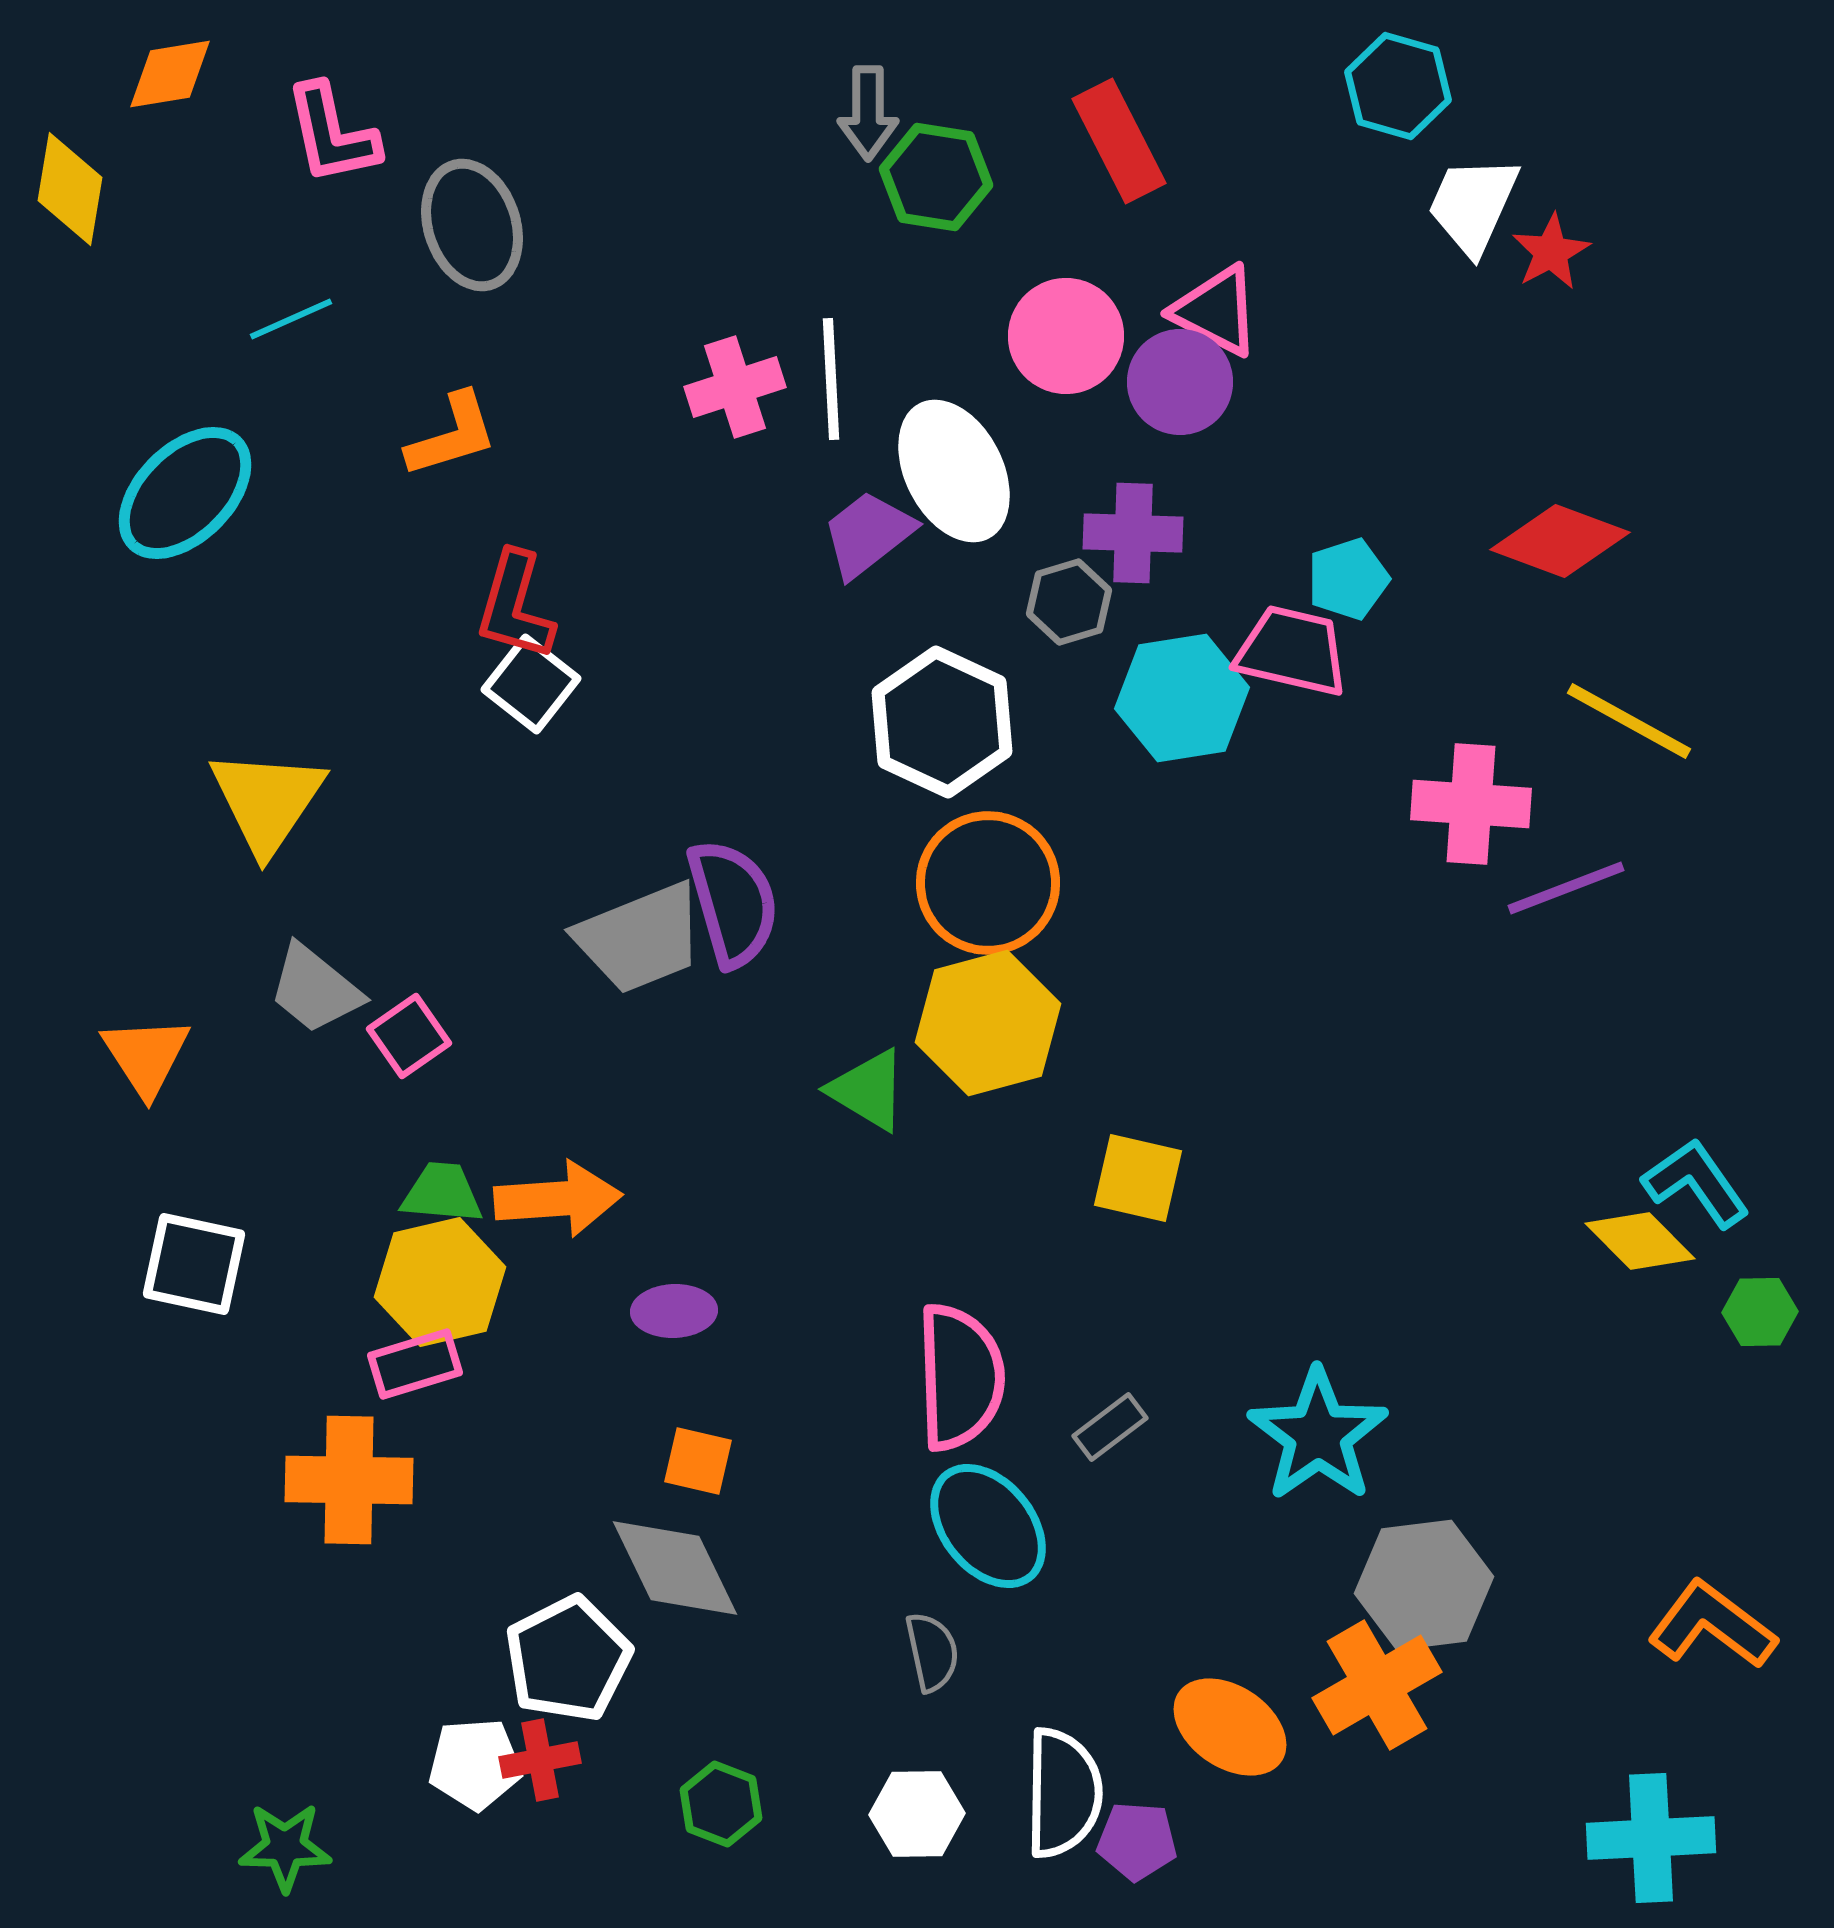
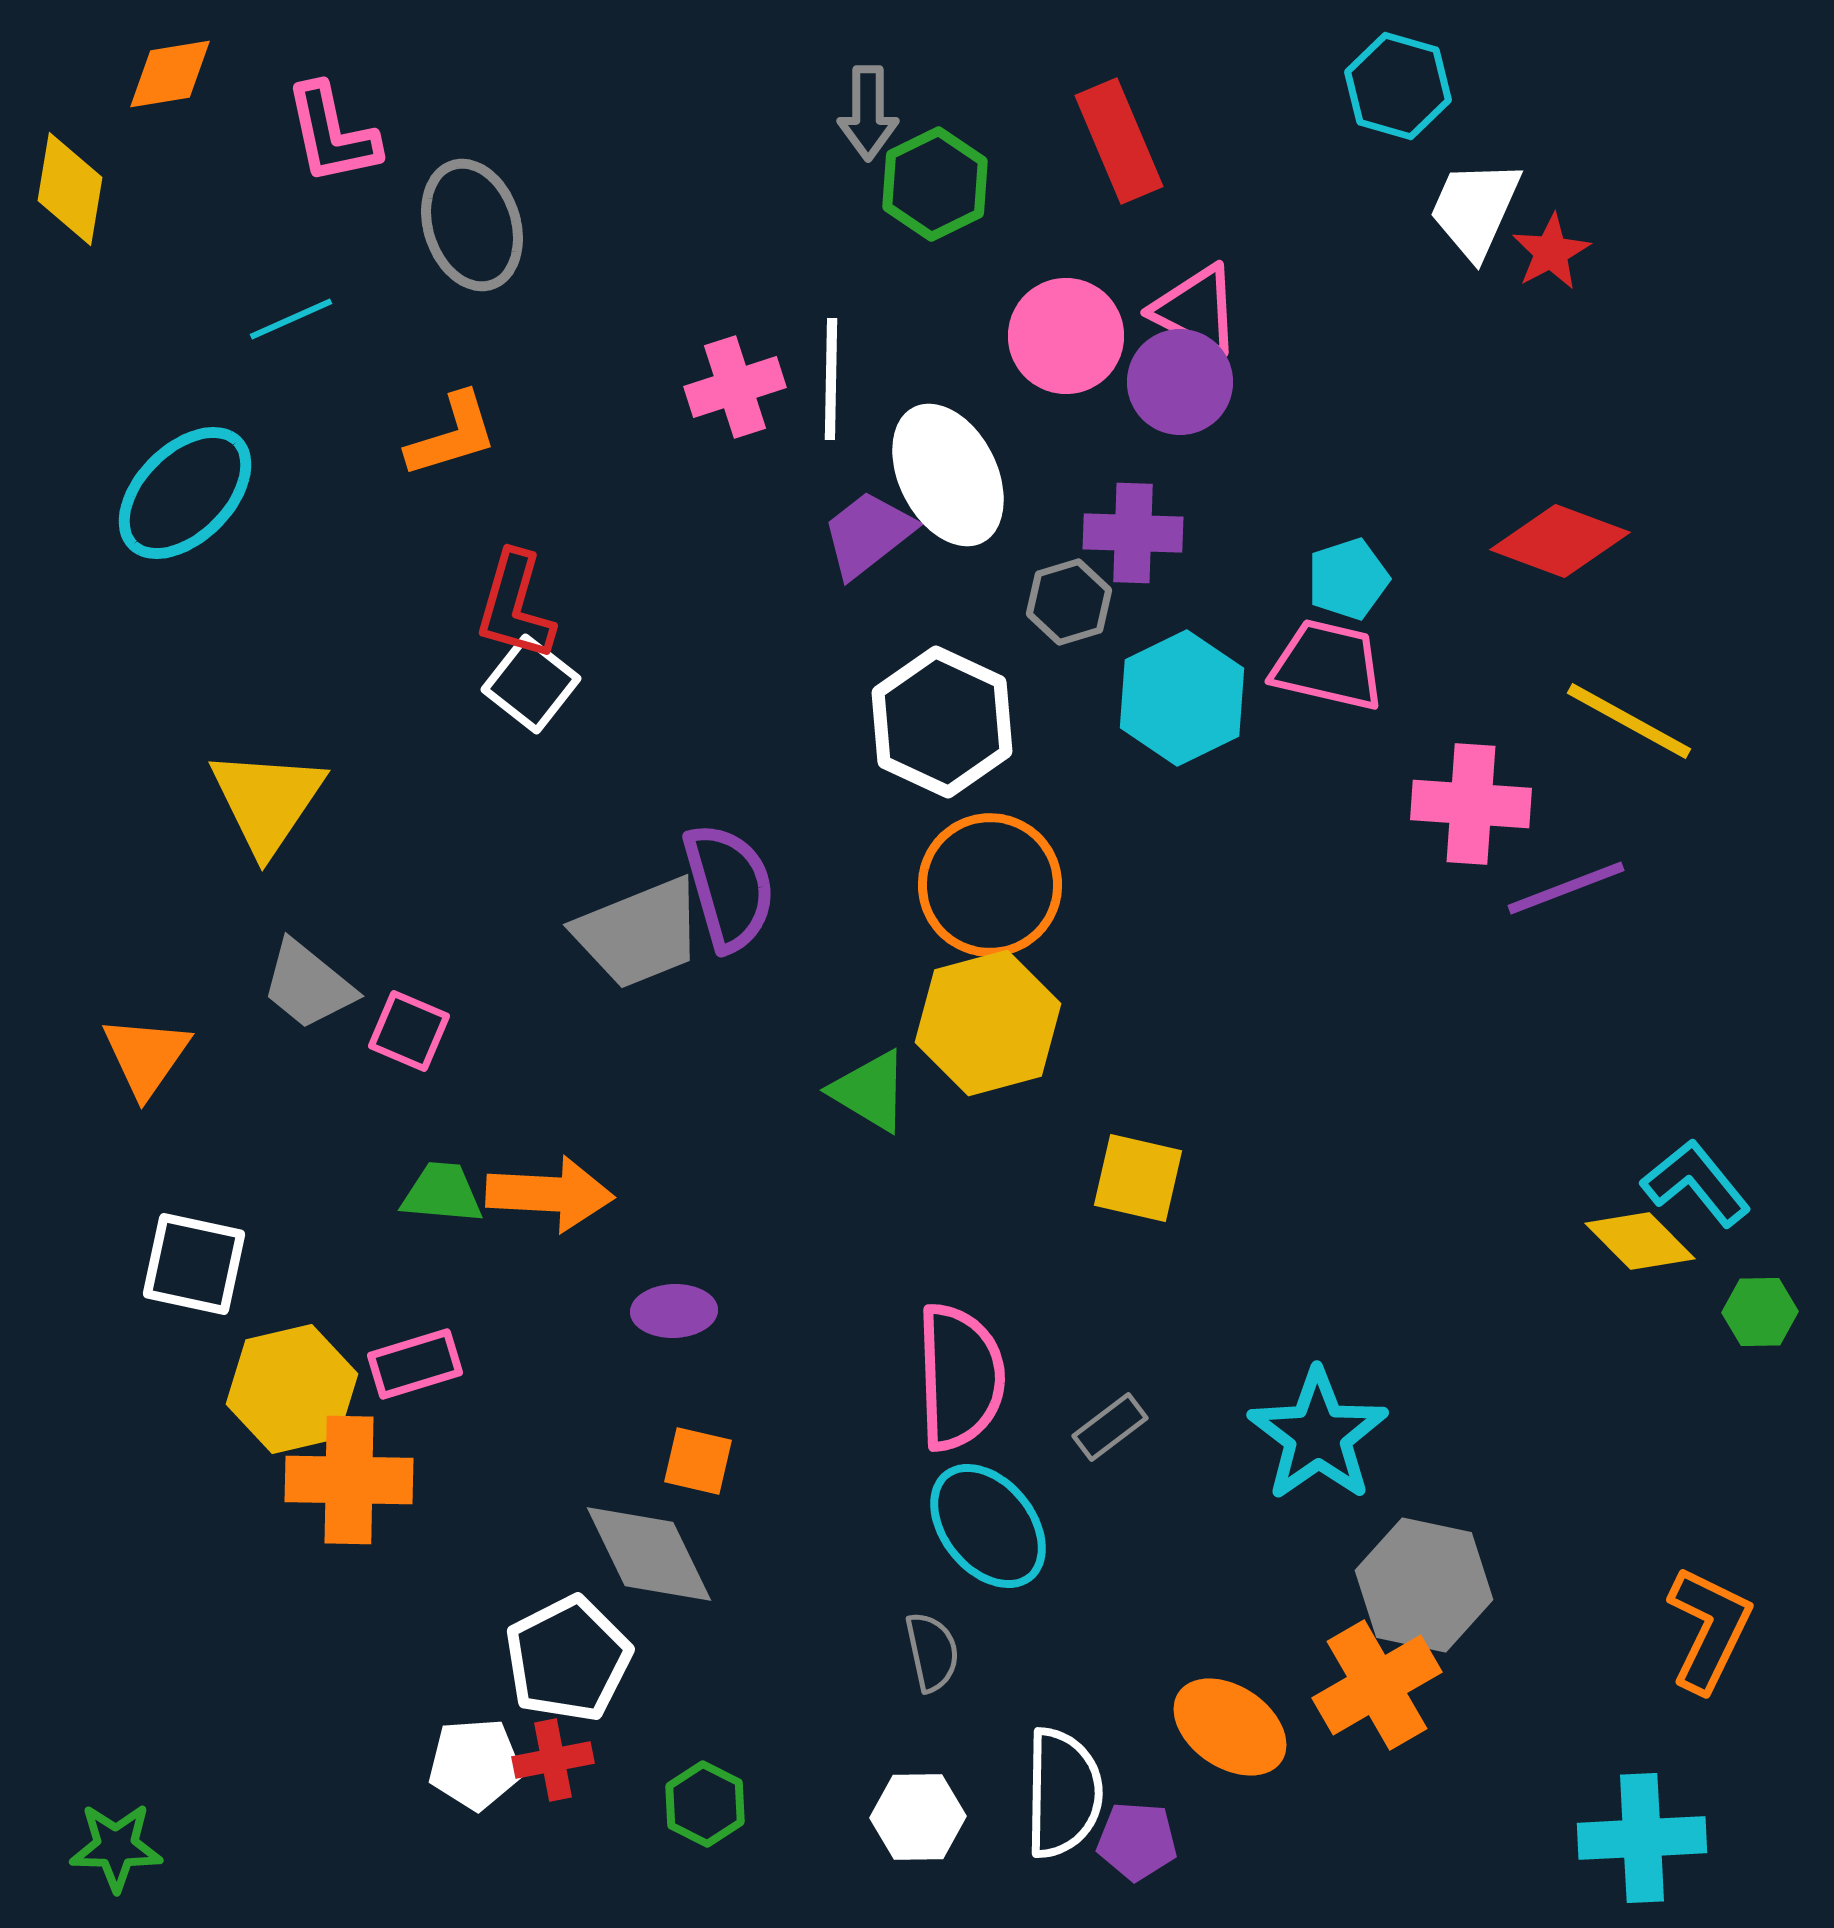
red rectangle at (1119, 141): rotated 4 degrees clockwise
green hexagon at (936, 177): moved 1 px left, 7 px down; rotated 25 degrees clockwise
white trapezoid at (1473, 205): moved 2 px right, 4 px down
pink triangle at (1216, 311): moved 20 px left, 1 px up
white line at (831, 379): rotated 4 degrees clockwise
white ellipse at (954, 471): moved 6 px left, 4 px down
pink trapezoid at (1292, 651): moved 36 px right, 14 px down
cyan hexagon at (1182, 698): rotated 17 degrees counterclockwise
orange circle at (988, 883): moved 2 px right, 2 px down
purple semicircle at (733, 903): moved 4 px left, 16 px up
gray trapezoid at (640, 938): moved 1 px left, 5 px up
gray trapezoid at (315, 989): moved 7 px left, 4 px up
pink square at (409, 1036): moved 5 px up; rotated 32 degrees counterclockwise
orange triangle at (146, 1056): rotated 8 degrees clockwise
green triangle at (868, 1090): moved 2 px right, 1 px down
cyan L-shape at (1696, 1183): rotated 4 degrees counterclockwise
orange arrow at (558, 1199): moved 8 px left, 5 px up; rotated 7 degrees clockwise
yellow hexagon at (440, 1282): moved 148 px left, 107 px down
gray diamond at (675, 1568): moved 26 px left, 14 px up
gray hexagon at (1424, 1585): rotated 19 degrees clockwise
orange L-shape at (1712, 1625): moved 3 px left, 4 px down; rotated 79 degrees clockwise
red cross at (540, 1760): moved 13 px right
green hexagon at (721, 1804): moved 16 px left; rotated 6 degrees clockwise
white hexagon at (917, 1814): moved 1 px right, 3 px down
cyan cross at (1651, 1838): moved 9 px left
green star at (285, 1847): moved 169 px left
